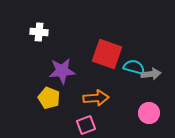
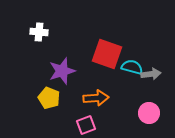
cyan semicircle: moved 2 px left
purple star: rotated 12 degrees counterclockwise
